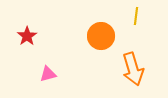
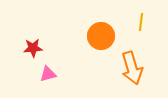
yellow line: moved 5 px right, 6 px down
red star: moved 6 px right, 12 px down; rotated 30 degrees clockwise
orange arrow: moved 1 px left, 1 px up
